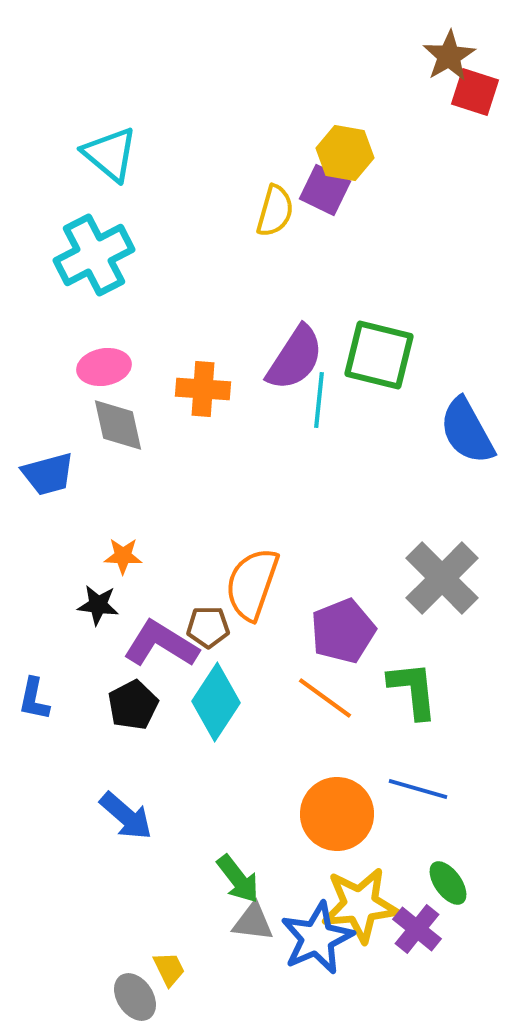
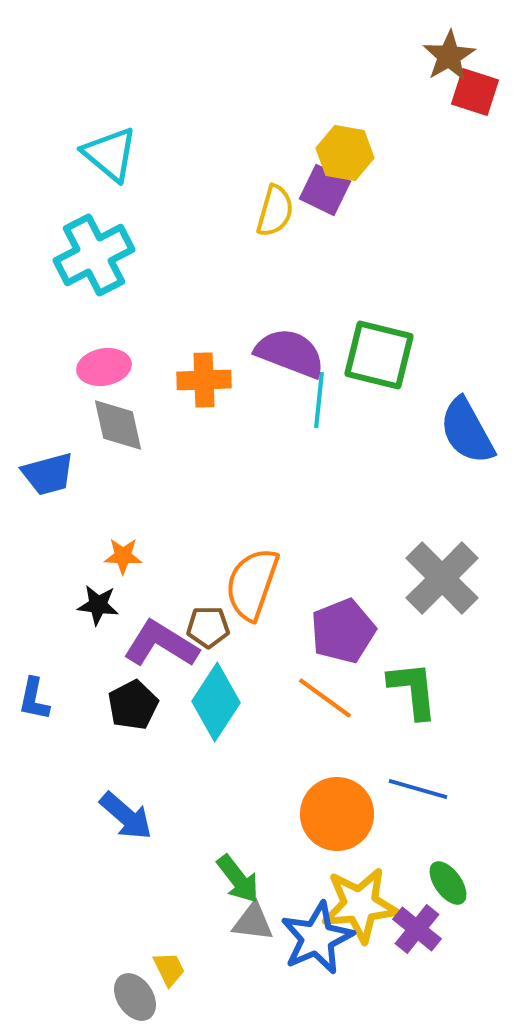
purple semicircle: moved 5 px left, 5 px up; rotated 102 degrees counterclockwise
orange cross: moved 1 px right, 9 px up; rotated 6 degrees counterclockwise
